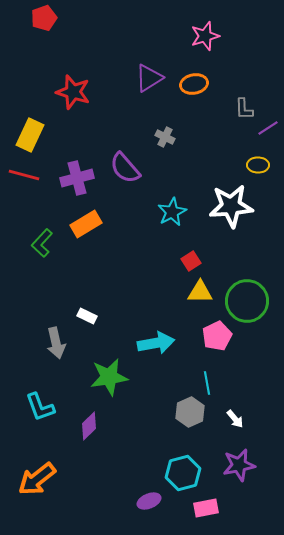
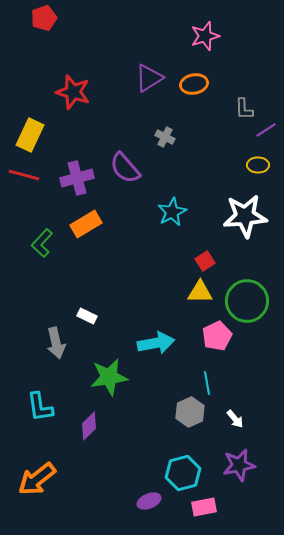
purple line: moved 2 px left, 2 px down
white star: moved 14 px right, 10 px down
red square: moved 14 px right
cyan L-shape: rotated 12 degrees clockwise
pink rectangle: moved 2 px left, 1 px up
